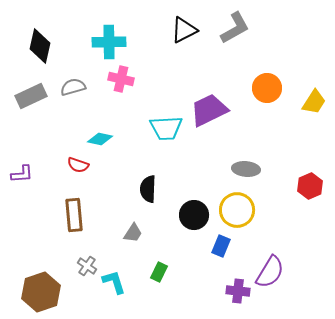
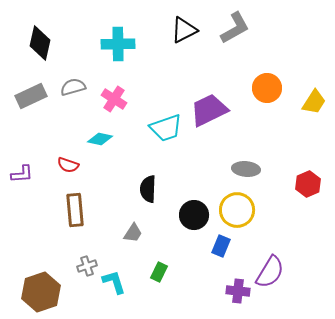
cyan cross: moved 9 px right, 2 px down
black diamond: moved 3 px up
pink cross: moved 7 px left, 20 px down; rotated 20 degrees clockwise
cyan trapezoid: rotated 16 degrees counterclockwise
red semicircle: moved 10 px left
red hexagon: moved 2 px left, 2 px up
brown rectangle: moved 1 px right, 5 px up
gray cross: rotated 36 degrees clockwise
